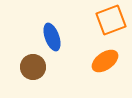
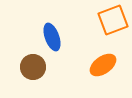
orange square: moved 2 px right
orange ellipse: moved 2 px left, 4 px down
